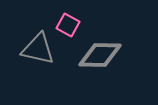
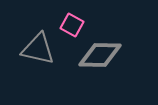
pink square: moved 4 px right
